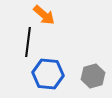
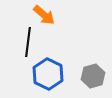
blue hexagon: rotated 20 degrees clockwise
